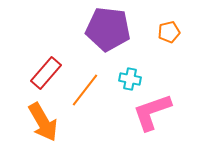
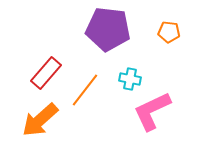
orange pentagon: rotated 20 degrees clockwise
pink L-shape: moved 1 px up; rotated 6 degrees counterclockwise
orange arrow: moved 3 px left, 2 px up; rotated 78 degrees clockwise
